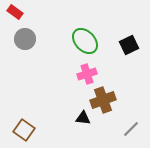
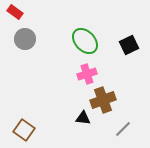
gray line: moved 8 px left
